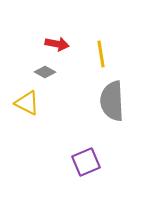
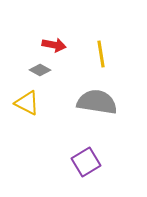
red arrow: moved 3 px left, 1 px down
gray diamond: moved 5 px left, 2 px up
gray semicircle: moved 15 px left, 1 px down; rotated 102 degrees clockwise
purple square: rotated 8 degrees counterclockwise
